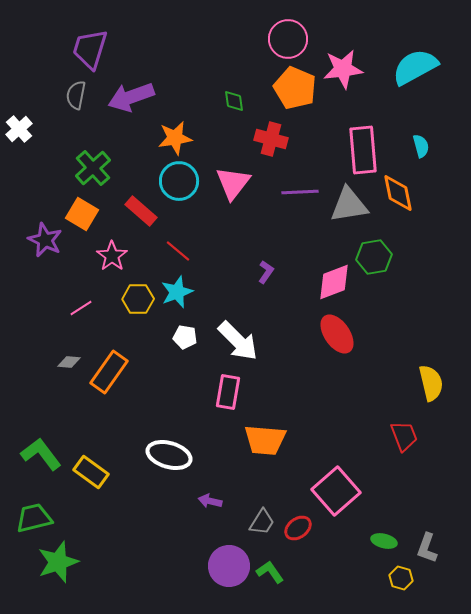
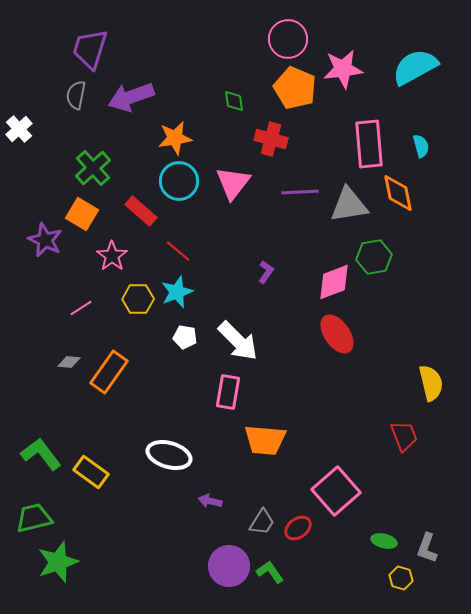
pink rectangle at (363, 150): moved 6 px right, 6 px up
